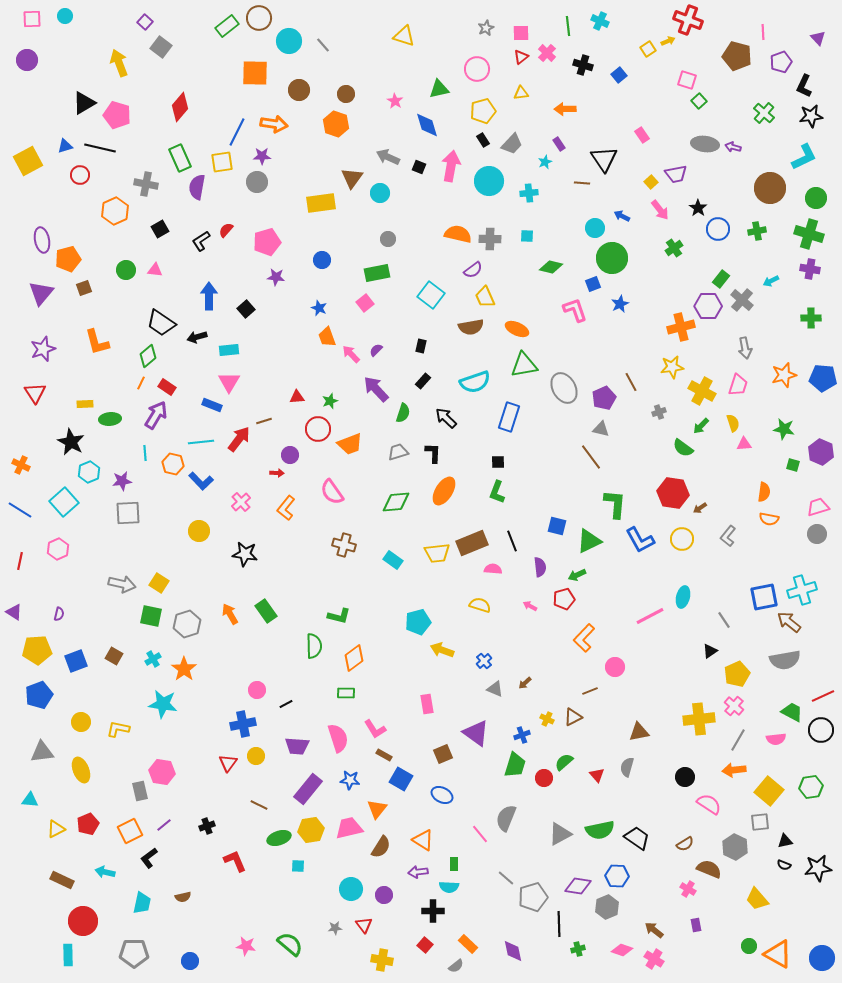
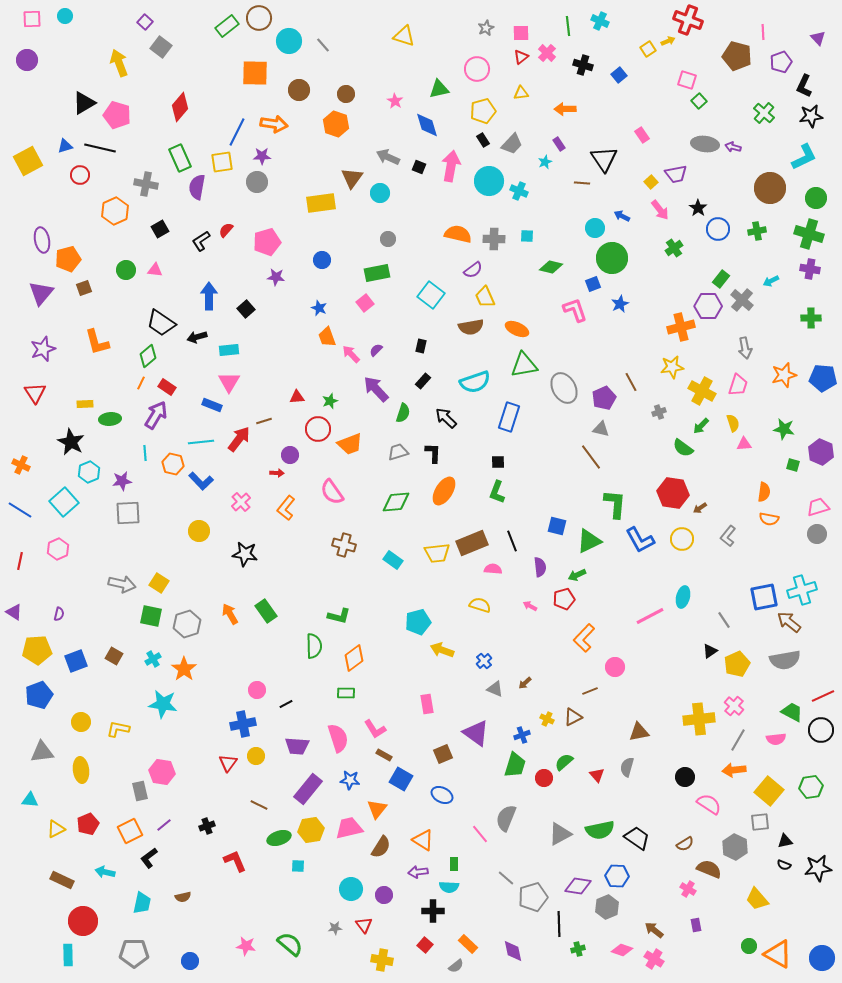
cyan cross at (529, 193): moved 10 px left, 2 px up; rotated 30 degrees clockwise
gray cross at (490, 239): moved 4 px right
yellow pentagon at (737, 674): moved 10 px up
yellow ellipse at (81, 770): rotated 15 degrees clockwise
